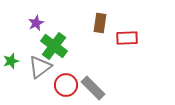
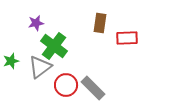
purple star: rotated 14 degrees clockwise
